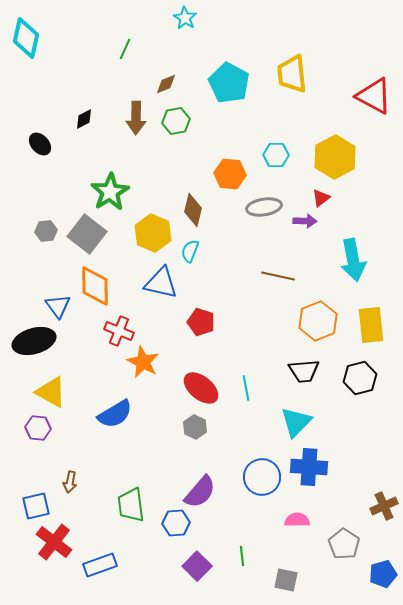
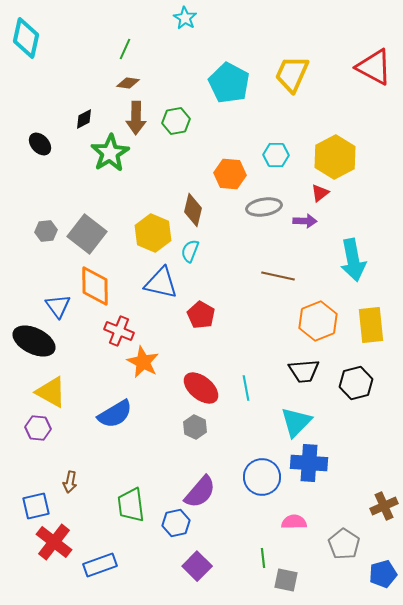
yellow trapezoid at (292, 74): rotated 30 degrees clockwise
brown diamond at (166, 84): moved 38 px left, 1 px up; rotated 30 degrees clockwise
red triangle at (374, 96): moved 29 px up
green star at (110, 192): moved 39 px up
red triangle at (321, 198): moved 1 px left, 5 px up
red pentagon at (201, 322): moved 7 px up; rotated 12 degrees clockwise
black ellipse at (34, 341): rotated 42 degrees clockwise
black hexagon at (360, 378): moved 4 px left, 5 px down
blue cross at (309, 467): moved 4 px up
pink semicircle at (297, 520): moved 3 px left, 2 px down
blue hexagon at (176, 523): rotated 8 degrees counterclockwise
green line at (242, 556): moved 21 px right, 2 px down
